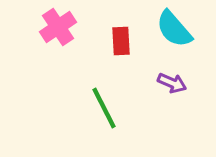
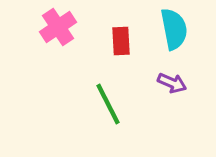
cyan semicircle: rotated 150 degrees counterclockwise
green line: moved 4 px right, 4 px up
